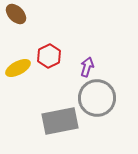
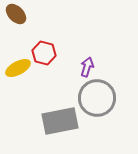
red hexagon: moved 5 px left, 3 px up; rotated 20 degrees counterclockwise
